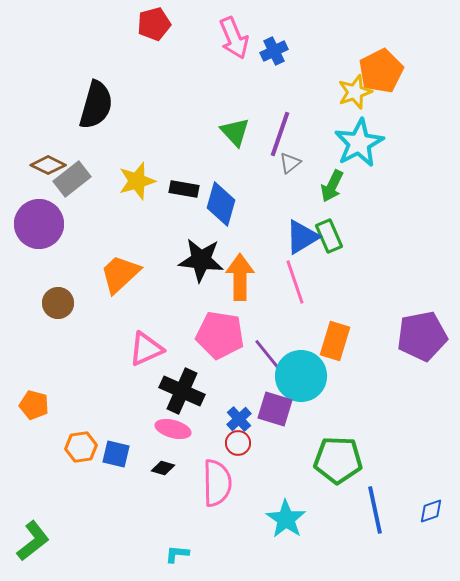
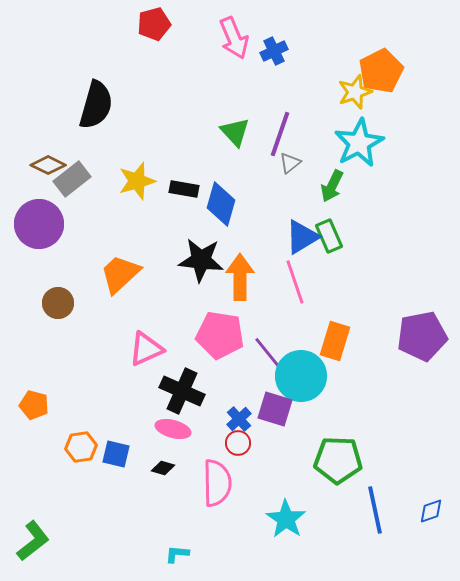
purple line at (271, 359): moved 2 px up
